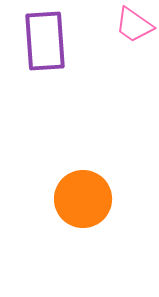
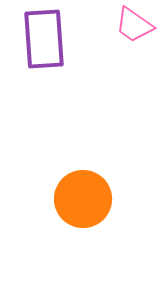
purple rectangle: moved 1 px left, 2 px up
